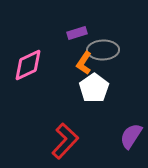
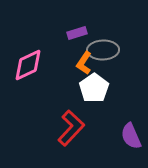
purple semicircle: rotated 56 degrees counterclockwise
red L-shape: moved 6 px right, 13 px up
